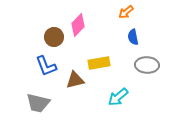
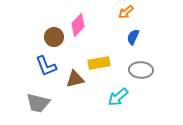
blue semicircle: rotated 35 degrees clockwise
gray ellipse: moved 6 px left, 5 px down
brown triangle: moved 1 px up
